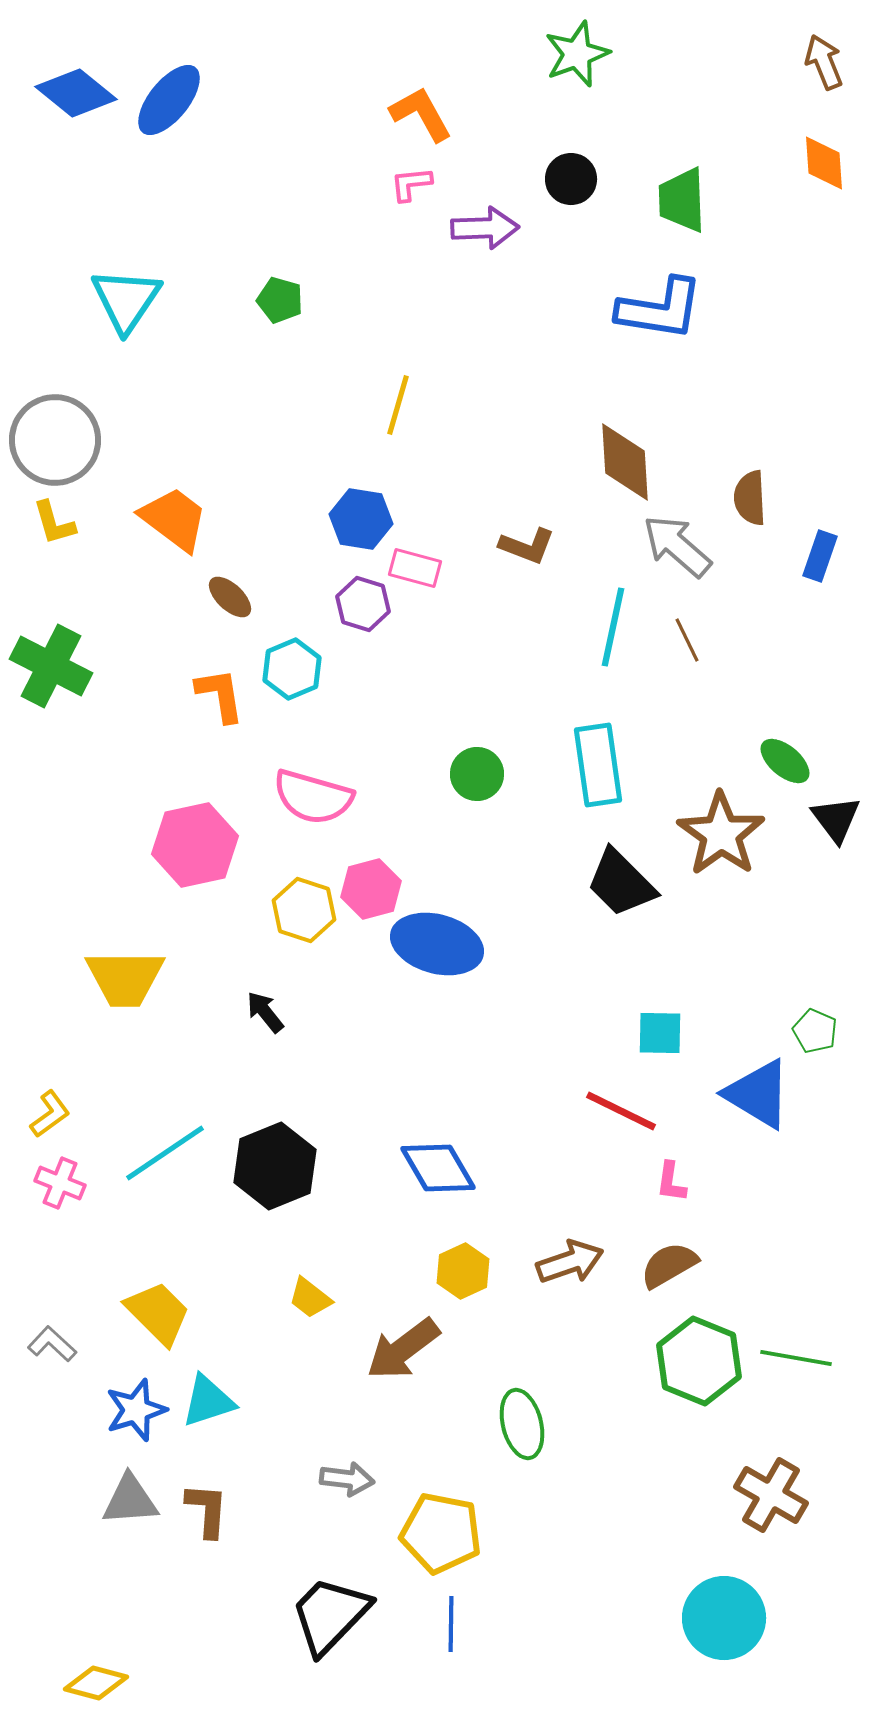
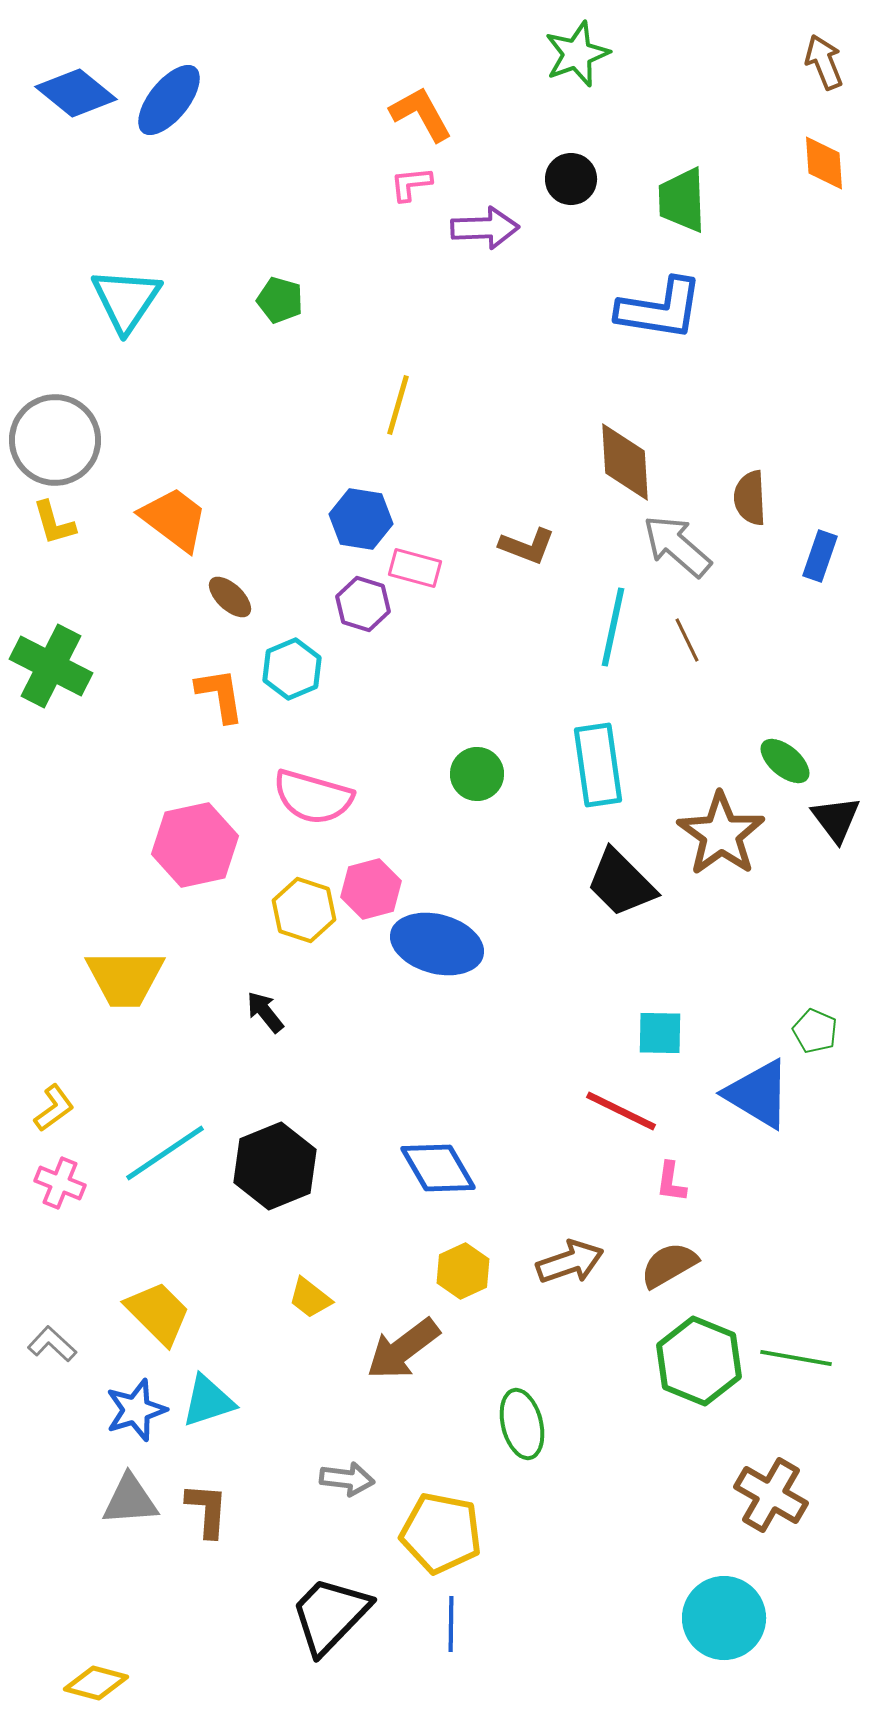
yellow L-shape at (50, 1114): moved 4 px right, 6 px up
